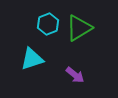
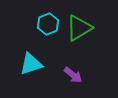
cyan triangle: moved 1 px left, 5 px down
purple arrow: moved 2 px left
